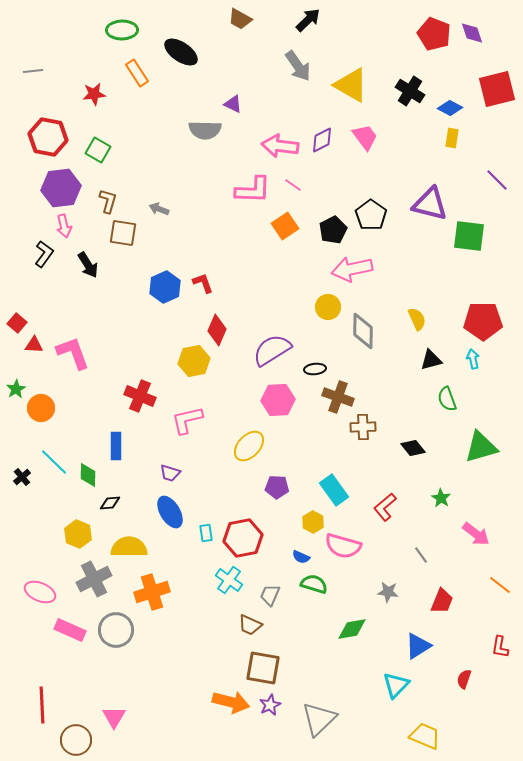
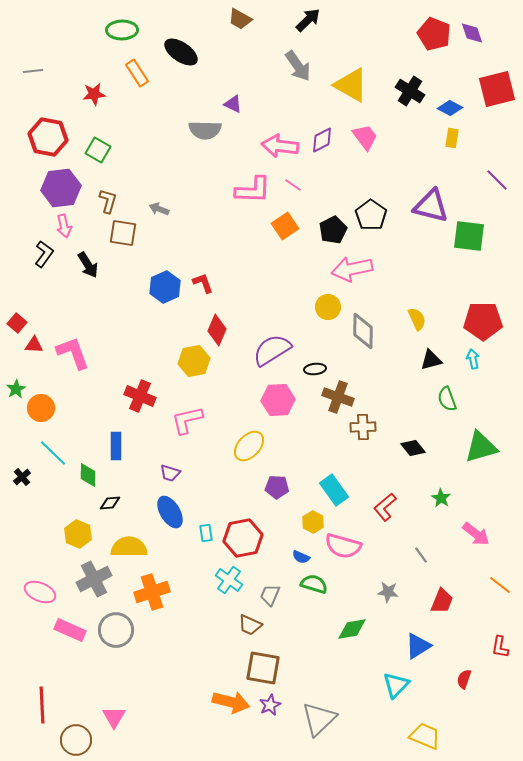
purple triangle at (430, 204): moved 1 px right, 2 px down
cyan line at (54, 462): moved 1 px left, 9 px up
